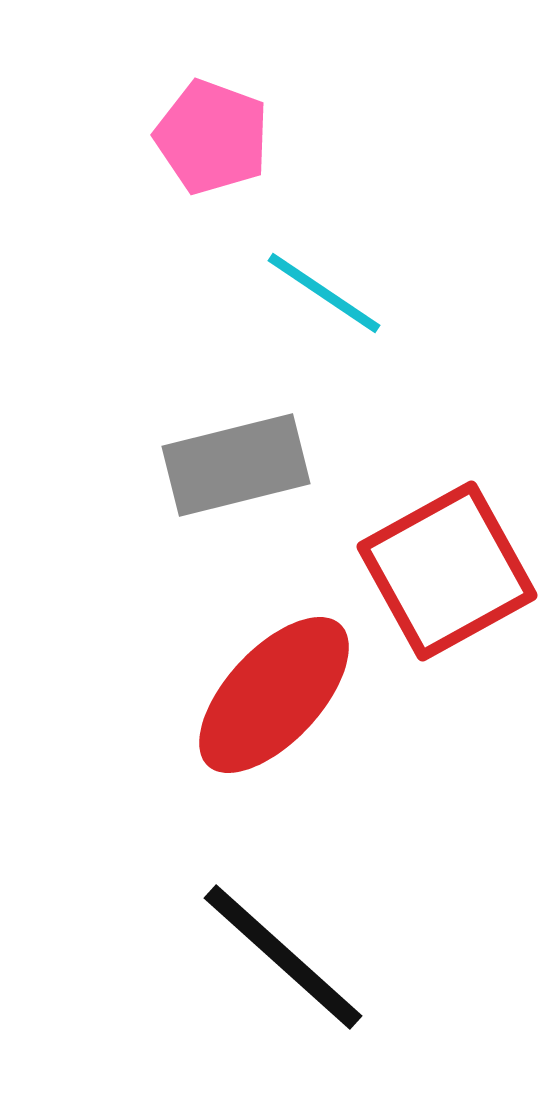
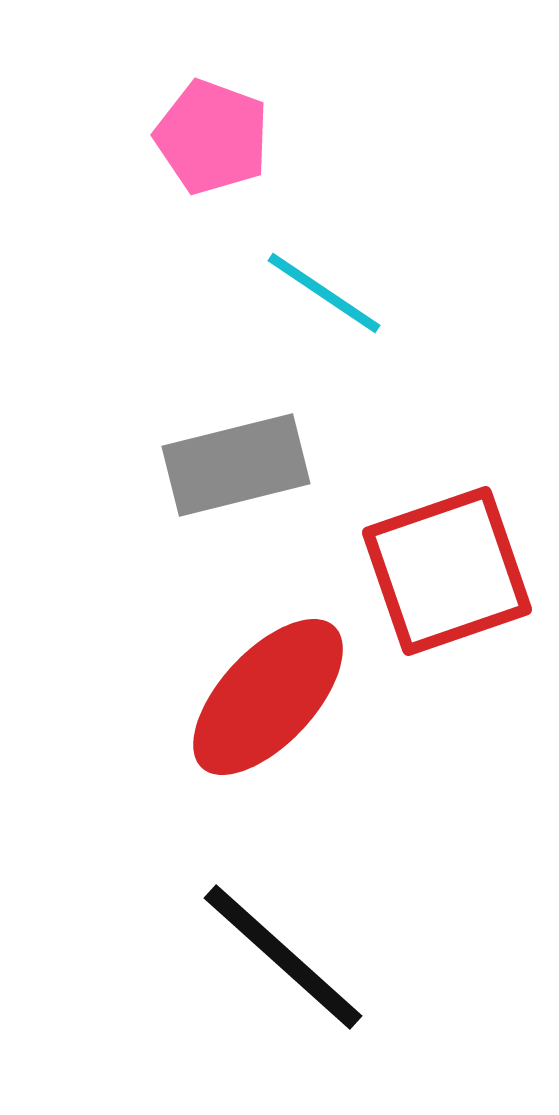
red square: rotated 10 degrees clockwise
red ellipse: moved 6 px left, 2 px down
